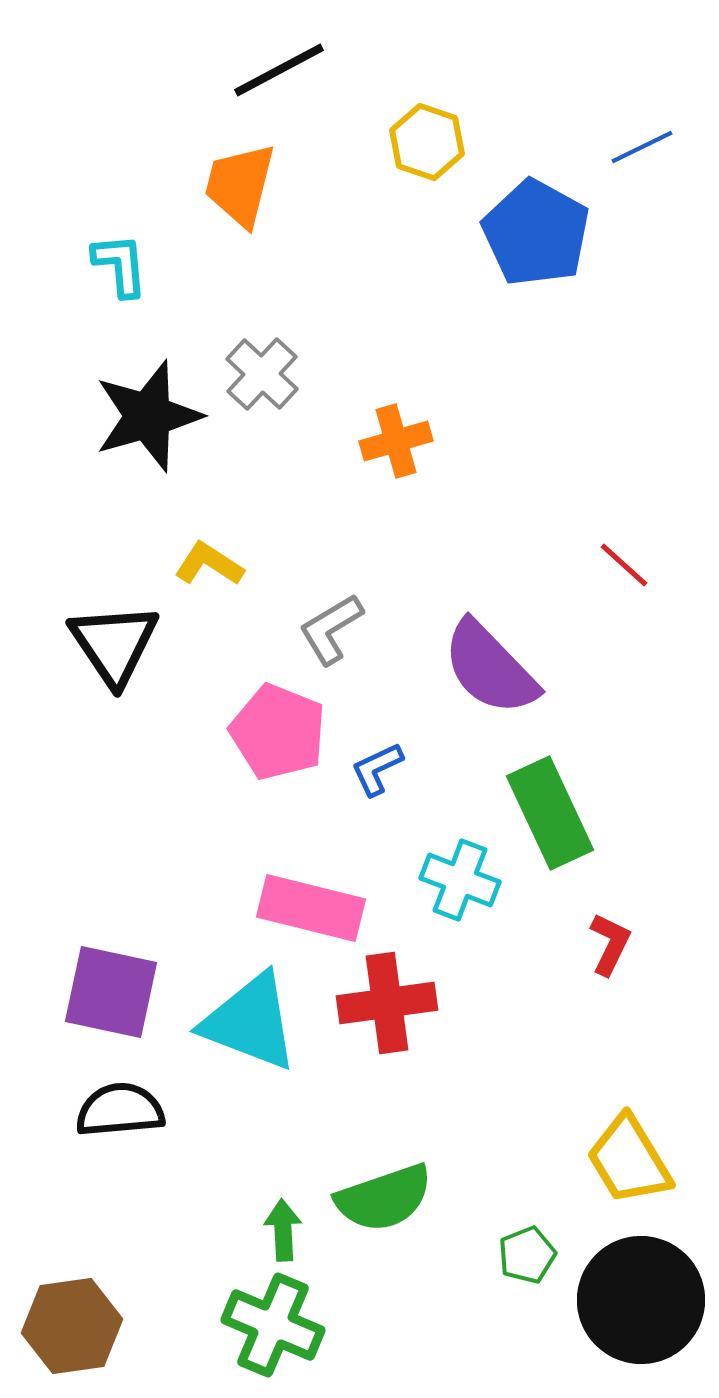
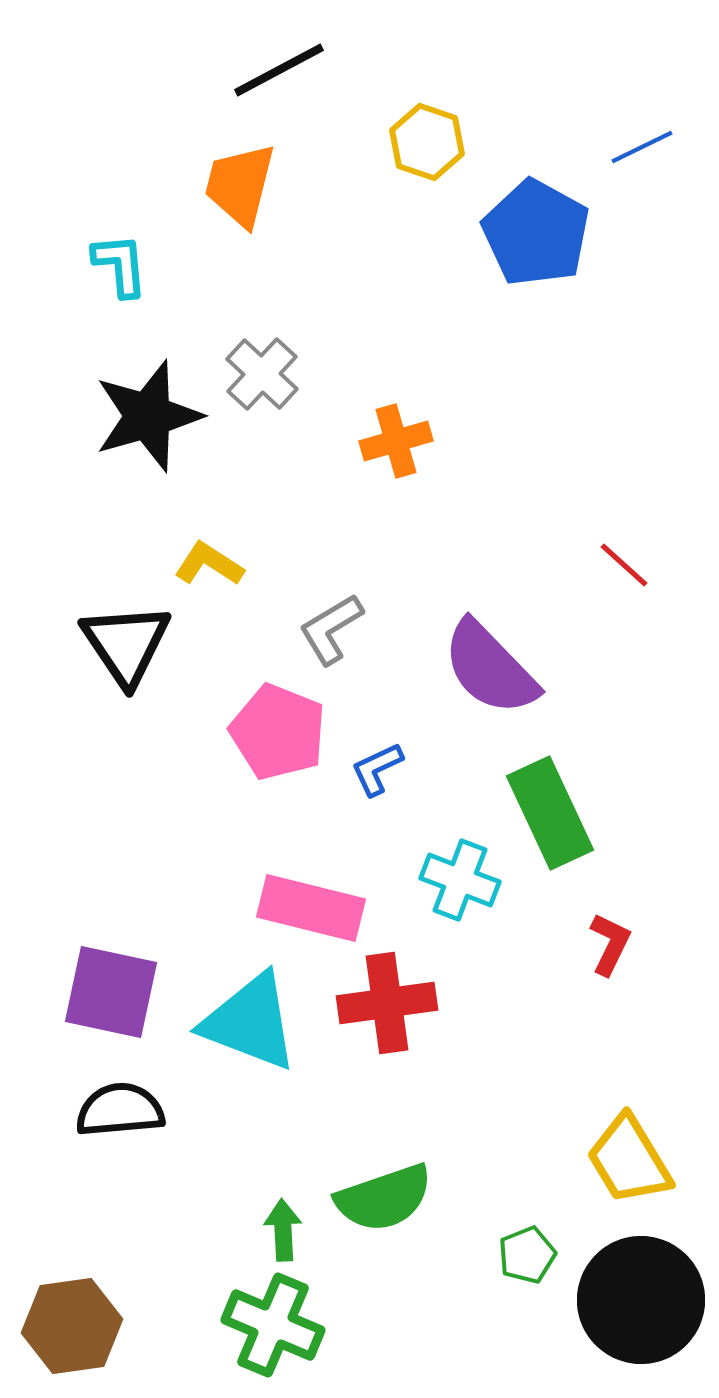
black triangle: moved 12 px right
